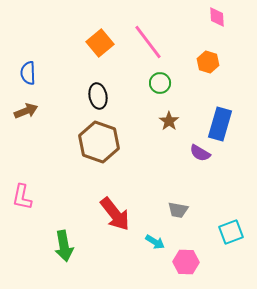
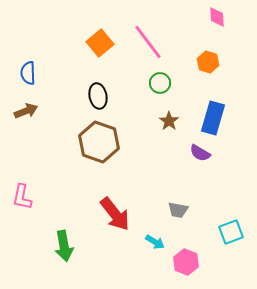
blue rectangle: moved 7 px left, 6 px up
pink hexagon: rotated 20 degrees clockwise
